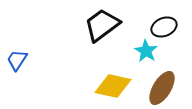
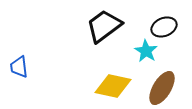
black trapezoid: moved 2 px right, 1 px down
blue trapezoid: moved 2 px right, 7 px down; rotated 40 degrees counterclockwise
